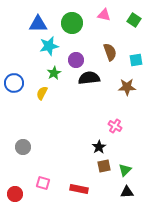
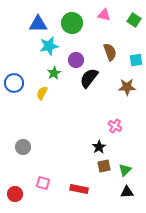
black semicircle: rotated 45 degrees counterclockwise
